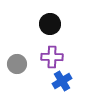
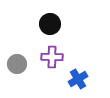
blue cross: moved 16 px right, 2 px up
